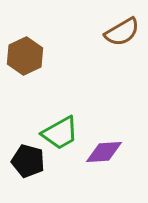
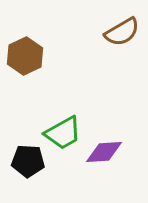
green trapezoid: moved 3 px right
black pentagon: rotated 12 degrees counterclockwise
